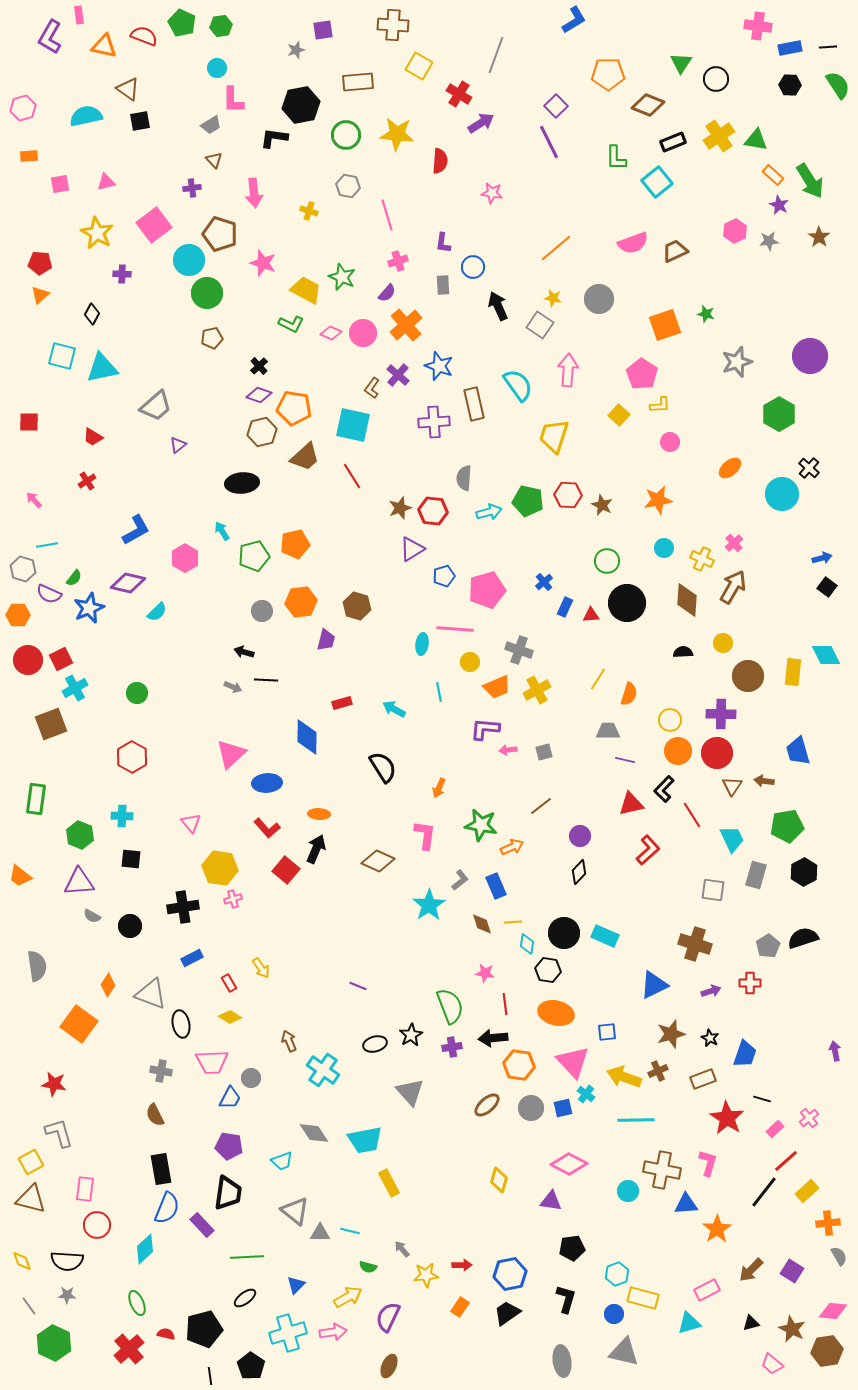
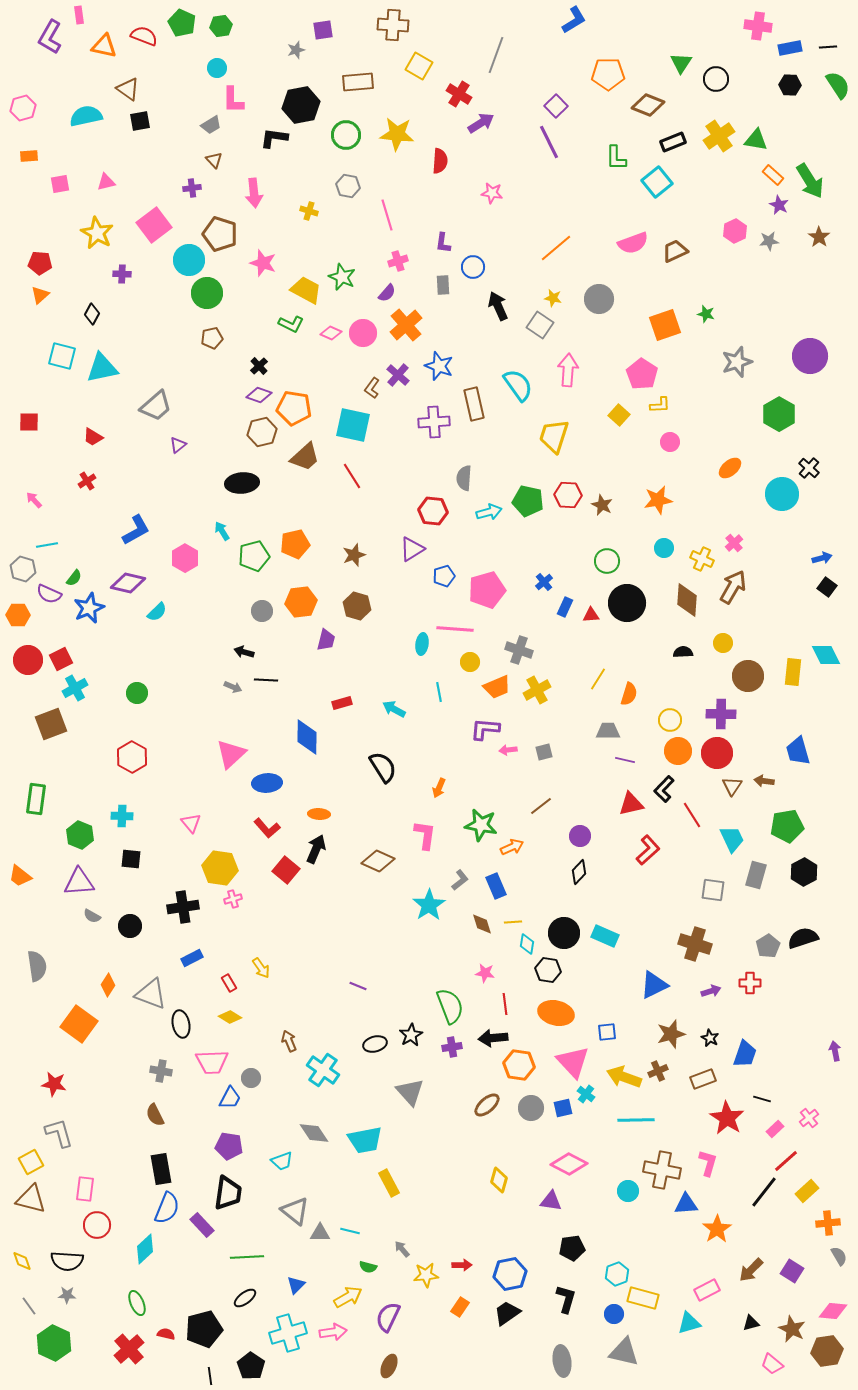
brown star at (400, 508): moved 46 px left, 47 px down
